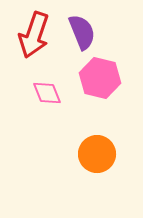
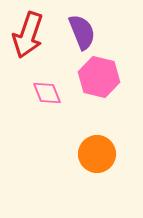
red arrow: moved 6 px left
pink hexagon: moved 1 px left, 1 px up
